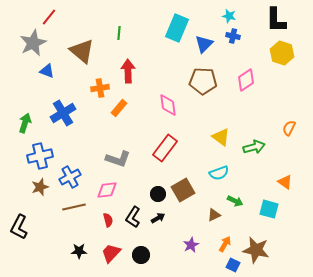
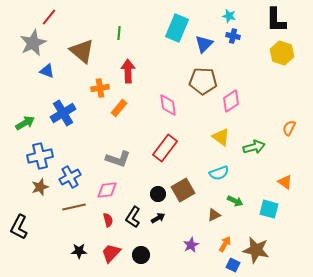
pink diamond at (246, 80): moved 15 px left, 21 px down
green arrow at (25, 123): rotated 42 degrees clockwise
